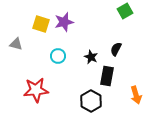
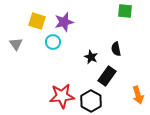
green square: rotated 35 degrees clockwise
yellow square: moved 4 px left, 3 px up
gray triangle: rotated 40 degrees clockwise
black semicircle: rotated 40 degrees counterclockwise
cyan circle: moved 5 px left, 14 px up
black rectangle: rotated 24 degrees clockwise
red star: moved 26 px right, 6 px down
orange arrow: moved 2 px right
